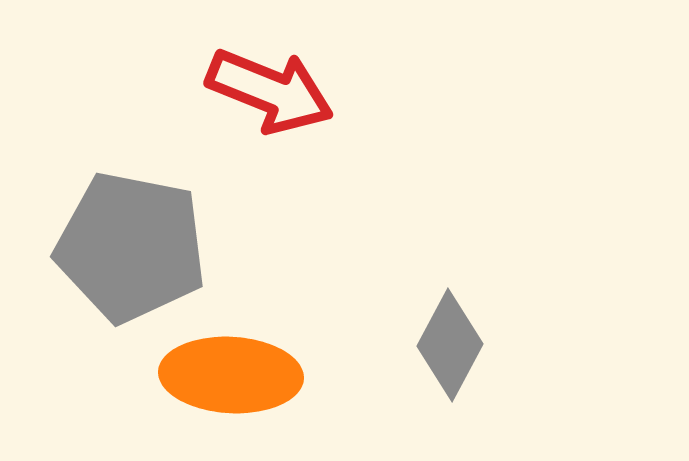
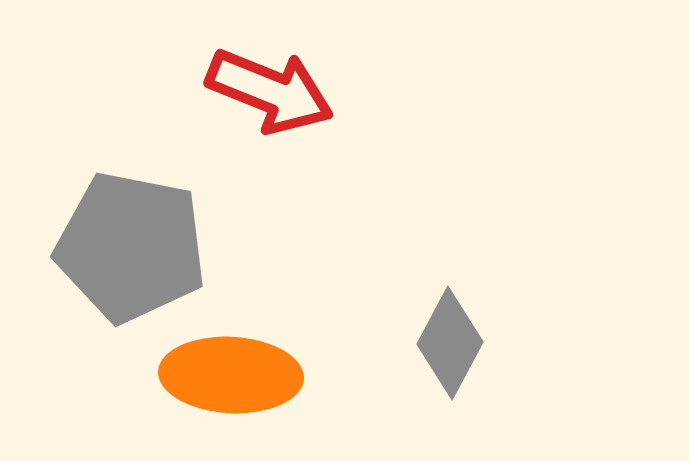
gray diamond: moved 2 px up
